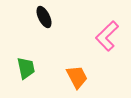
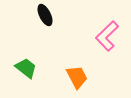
black ellipse: moved 1 px right, 2 px up
green trapezoid: rotated 40 degrees counterclockwise
